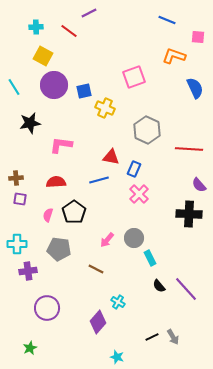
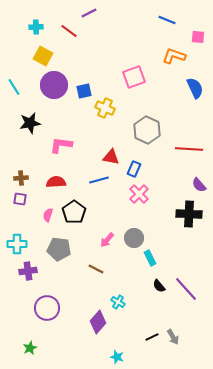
brown cross at (16, 178): moved 5 px right
